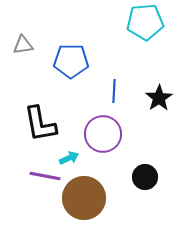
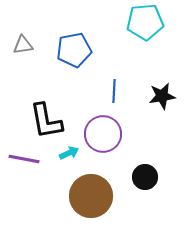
blue pentagon: moved 3 px right, 11 px up; rotated 12 degrees counterclockwise
black star: moved 3 px right, 2 px up; rotated 24 degrees clockwise
black L-shape: moved 6 px right, 3 px up
cyan arrow: moved 5 px up
purple line: moved 21 px left, 17 px up
brown circle: moved 7 px right, 2 px up
